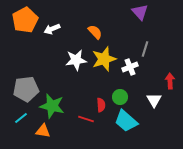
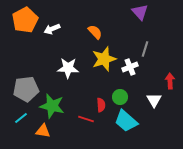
white star: moved 8 px left, 8 px down; rotated 10 degrees clockwise
